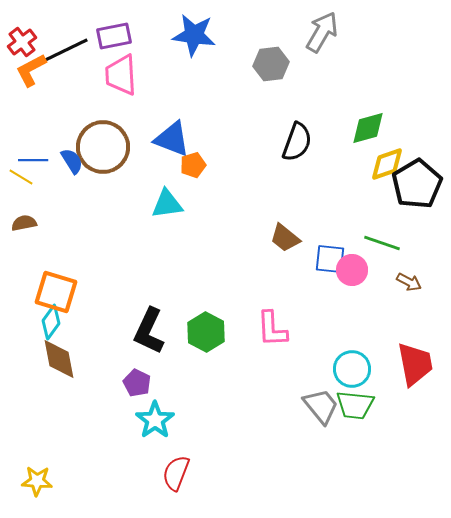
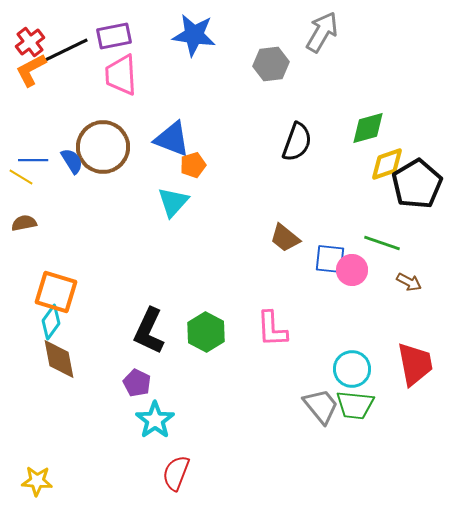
red cross: moved 8 px right
cyan triangle: moved 6 px right, 2 px up; rotated 40 degrees counterclockwise
